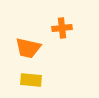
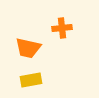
yellow rectangle: rotated 15 degrees counterclockwise
